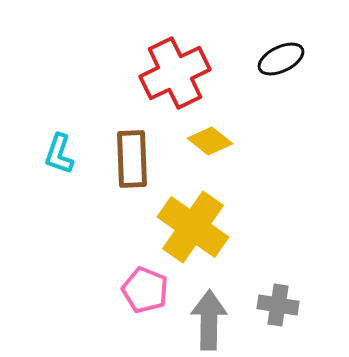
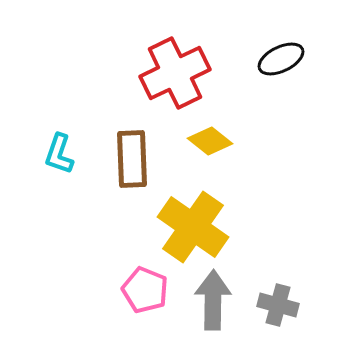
gray cross: rotated 6 degrees clockwise
gray arrow: moved 4 px right, 20 px up
